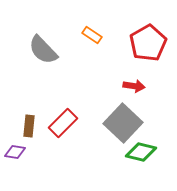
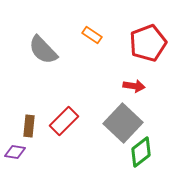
red pentagon: rotated 9 degrees clockwise
red rectangle: moved 1 px right, 2 px up
green diamond: rotated 52 degrees counterclockwise
